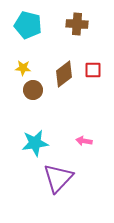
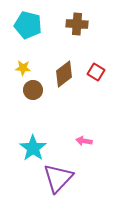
red square: moved 3 px right, 2 px down; rotated 30 degrees clockwise
cyan star: moved 2 px left, 5 px down; rotated 28 degrees counterclockwise
